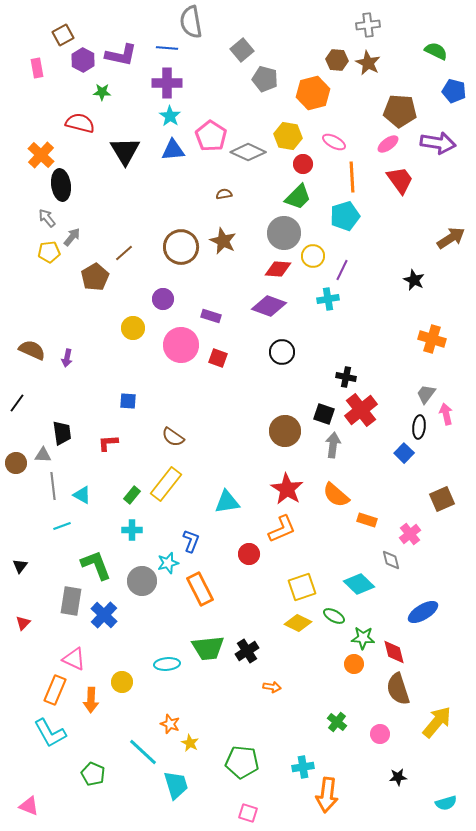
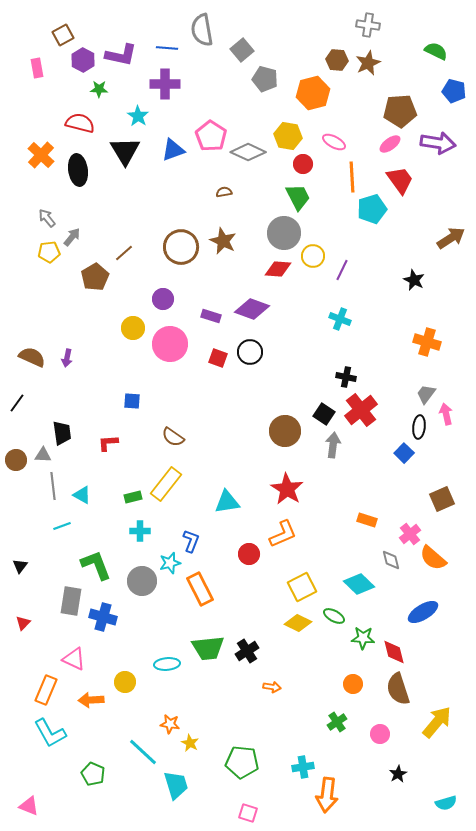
gray semicircle at (191, 22): moved 11 px right, 8 px down
gray cross at (368, 25): rotated 15 degrees clockwise
brown star at (368, 63): rotated 20 degrees clockwise
purple cross at (167, 83): moved 2 px left, 1 px down
green star at (102, 92): moved 3 px left, 3 px up
brown pentagon at (400, 111): rotated 8 degrees counterclockwise
cyan star at (170, 116): moved 32 px left
pink ellipse at (388, 144): moved 2 px right
blue triangle at (173, 150): rotated 15 degrees counterclockwise
black ellipse at (61, 185): moved 17 px right, 15 px up
brown semicircle at (224, 194): moved 2 px up
green trapezoid at (298, 197): rotated 72 degrees counterclockwise
cyan pentagon at (345, 216): moved 27 px right, 7 px up
cyan cross at (328, 299): moved 12 px right, 20 px down; rotated 30 degrees clockwise
purple diamond at (269, 306): moved 17 px left, 3 px down
orange cross at (432, 339): moved 5 px left, 3 px down
pink circle at (181, 345): moved 11 px left, 1 px up
brown semicircle at (32, 350): moved 7 px down
black circle at (282, 352): moved 32 px left
blue square at (128, 401): moved 4 px right
black square at (324, 414): rotated 15 degrees clockwise
brown circle at (16, 463): moved 3 px up
green rectangle at (132, 495): moved 1 px right, 2 px down; rotated 36 degrees clockwise
orange semicircle at (336, 495): moved 97 px right, 63 px down
orange L-shape at (282, 529): moved 1 px right, 5 px down
cyan cross at (132, 530): moved 8 px right, 1 px down
cyan star at (168, 563): moved 2 px right
yellow square at (302, 587): rotated 8 degrees counterclockwise
blue cross at (104, 615): moved 1 px left, 2 px down; rotated 28 degrees counterclockwise
orange circle at (354, 664): moved 1 px left, 20 px down
yellow circle at (122, 682): moved 3 px right
orange rectangle at (55, 690): moved 9 px left
orange arrow at (91, 700): rotated 85 degrees clockwise
green cross at (337, 722): rotated 18 degrees clockwise
orange star at (170, 724): rotated 12 degrees counterclockwise
black star at (398, 777): moved 3 px up; rotated 24 degrees counterclockwise
